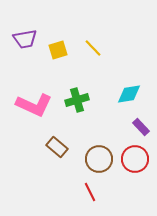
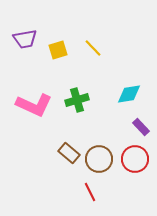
brown rectangle: moved 12 px right, 6 px down
